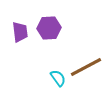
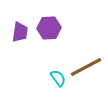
purple trapezoid: rotated 15 degrees clockwise
